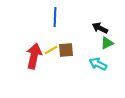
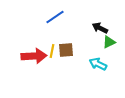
blue line: rotated 54 degrees clockwise
green triangle: moved 2 px right, 1 px up
yellow line: moved 1 px right, 1 px down; rotated 48 degrees counterclockwise
red arrow: rotated 75 degrees clockwise
